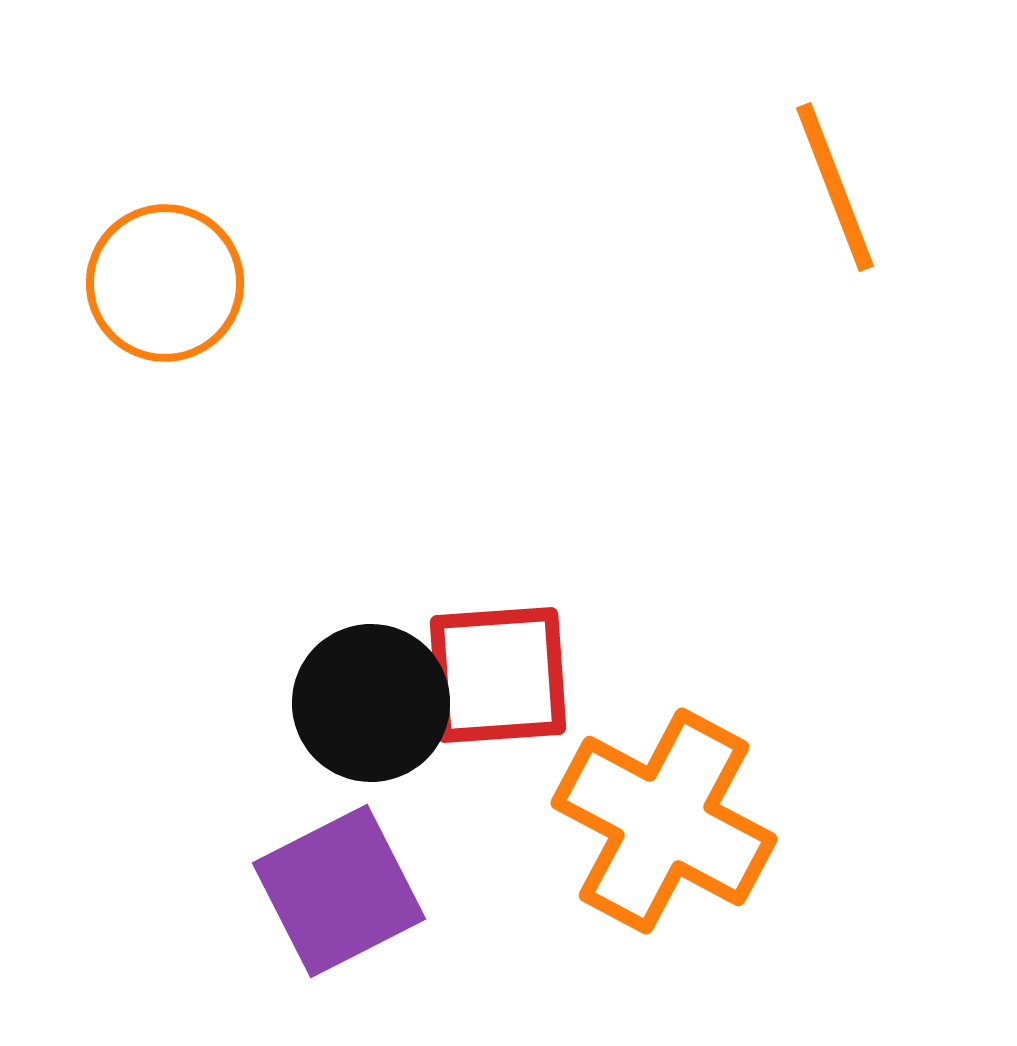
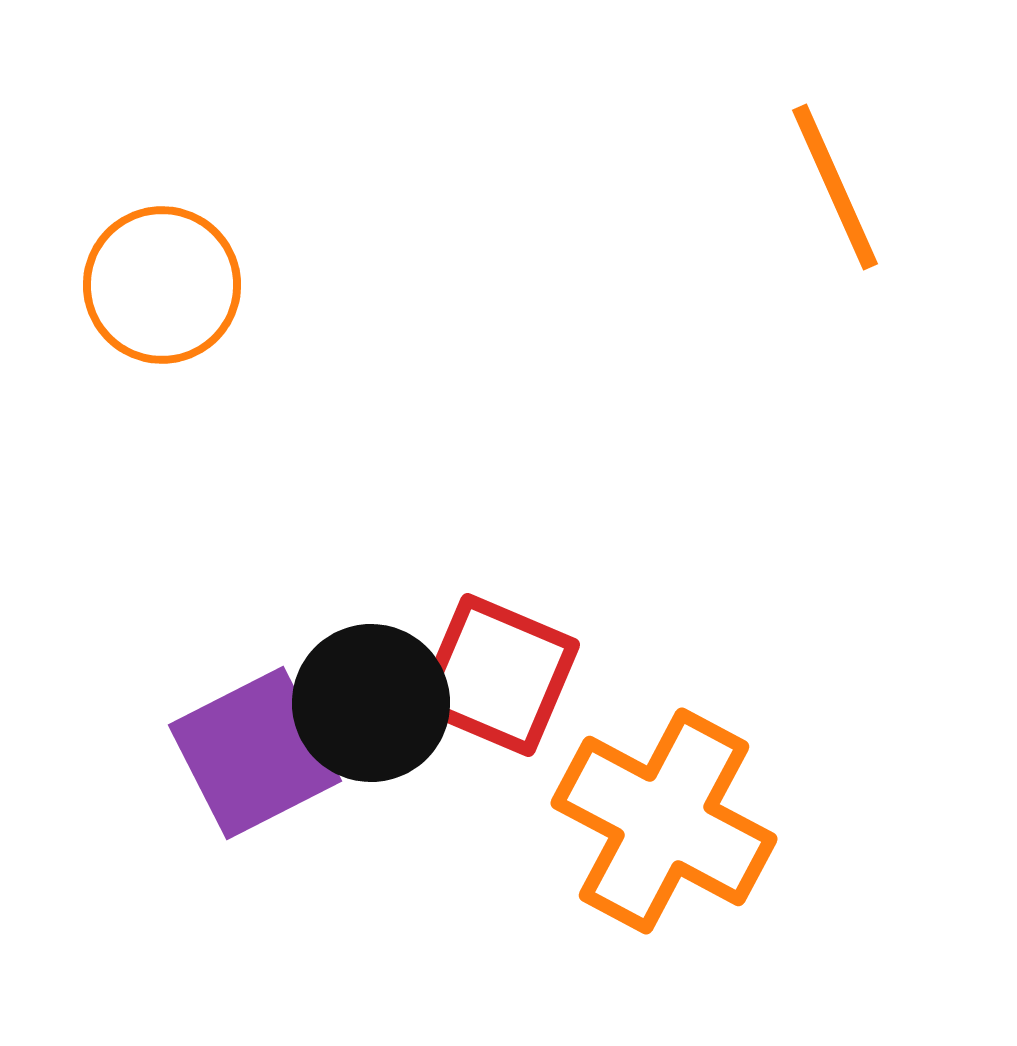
orange line: rotated 3 degrees counterclockwise
orange circle: moved 3 px left, 2 px down
red square: rotated 27 degrees clockwise
purple square: moved 84 px left, 138 px up
